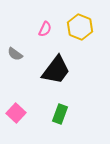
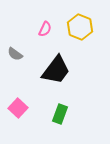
pink square: moved 2 px right, 5 px up
